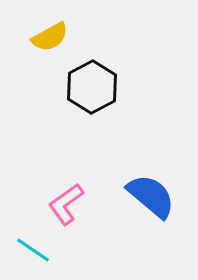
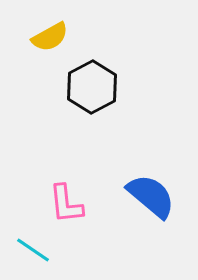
pink L-shape: rotated 60 degrees counterclockwise
